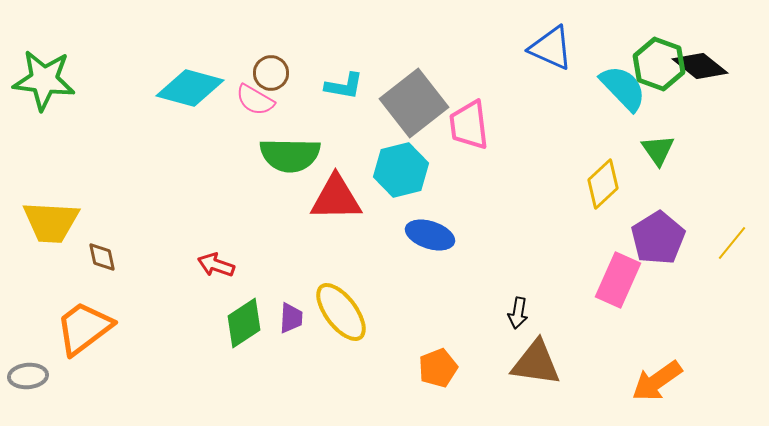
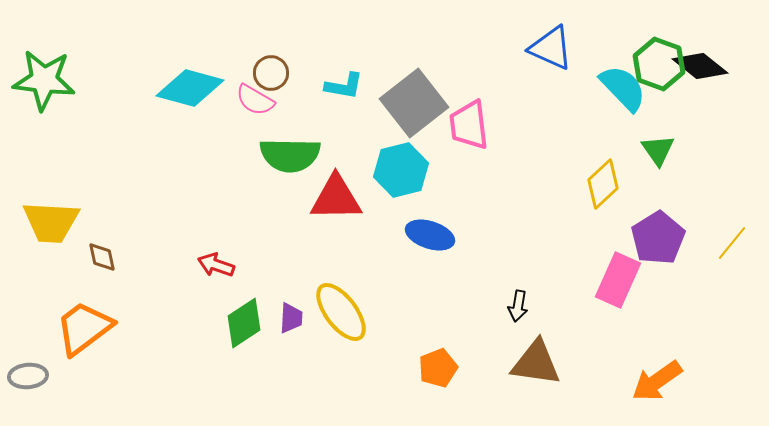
black arrow: moved 7 px up
